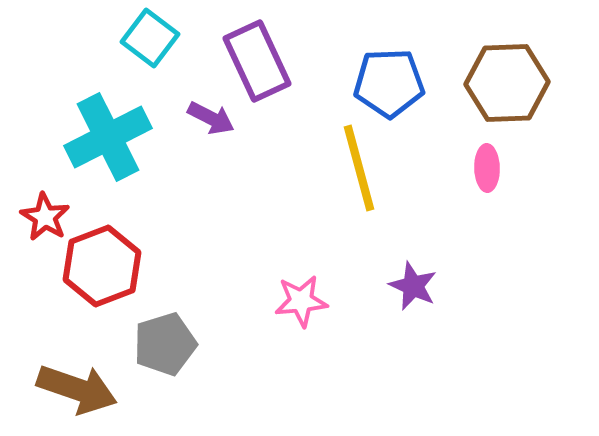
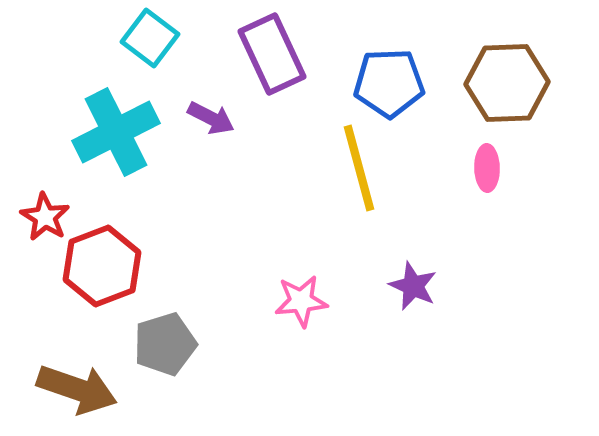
purple rectangle: moved 15 px right, 7 px up
cyan cross: moved 8 px right, 5 px up
